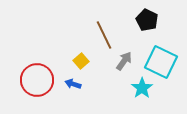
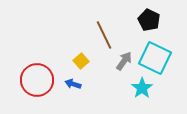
black pentagon: moved 2 px right
cyan square: moved 6 px left, 4 px up
